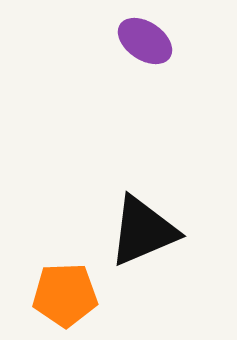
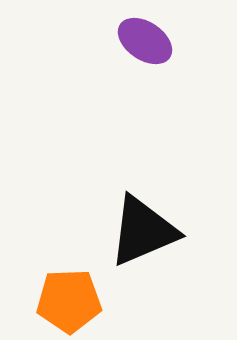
orange pentagon: moved 4 px right, 6 px down
